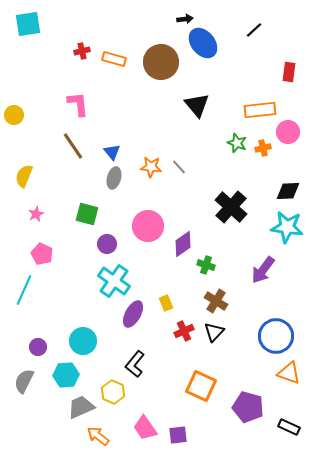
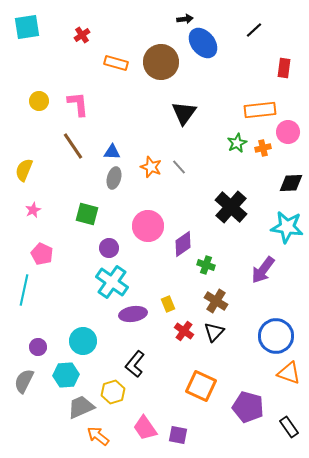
cyan square at (28, 24): moved 1 px left, 3 px down
red cross at (82, 51): moved 16 px up; rotated 21 degrees counterclockwise
orange rectangle at (114, 59): moved 2 px right, 4 px down
red rectangle at (289, 72): moved 5 px left, 4 px up
black triangle at (197, 105): moved 13 px left, 8 px down; rotated 16 degrees clockwise
yellow circle at (14, 115): moved 25 px right, 14 px up
green star at (237, 143): rotated 24 degrees clockwise
blue triangle at (112, 152): rotated 48 degrees counterclockwise
orange star at (151, 167): rotated 15 degrees clockwise
yellow semicircle at (24, 176): moved 6 px up
black diamond at (288, 191): moved 3 px right, 8 px up
pink star at (36, 214): moved 3 px left, 4 px up
purple circle at (107, 244): moved 2 px right, 4 px down
cyan cross at (114, 281): moved 2 px left, 1 px down
cyan line at (24, 290): rotated 12 degrees counterclockwise
yellow rectangle at (166, 303): moved 2 px right, 1 px down
purple ellipse at (133, 314): rotated 52 degrees clockwise
red cross at (184, 331): rotated 30 degrees counterclockwise
yellow hexagon at (113, 392): rotated 20 degrees clockwise
black rectangle at (289, 427): rotated 30 degrees clockwise
purple square at (178, 435): rotated 18 degrees clockwise
